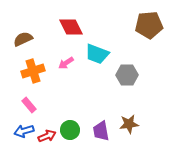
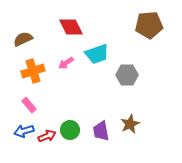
cyan trapezoid: rotated 40 degrees counterclockwise
brown star: moved 1 px right; rotated 18 degrees counterclockwise
